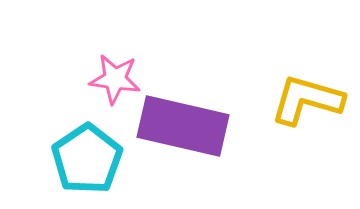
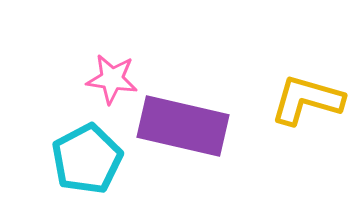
pink star: moved 3 px left
cyan pentagon: rotated 6 degrees clockwise
